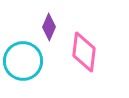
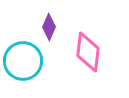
pink diamond: moved 4 px right
